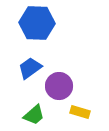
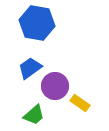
blue hexagon: rotated 8 degrees clockwise
purple circle: moved 4 px left
yellow rectangle: moved 9 px up; rotated 18 degrees clockwise
